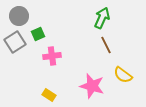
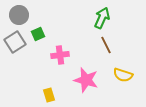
gray circle: moved 1 px up
pink cross: moved 8 px right, 1 px up
yellow semicircle: rotated 18 degrees counterclockwise
pink star: moved 6 px left, 6 px up
yellow rectangle: rotated 40 degrees clockwise
